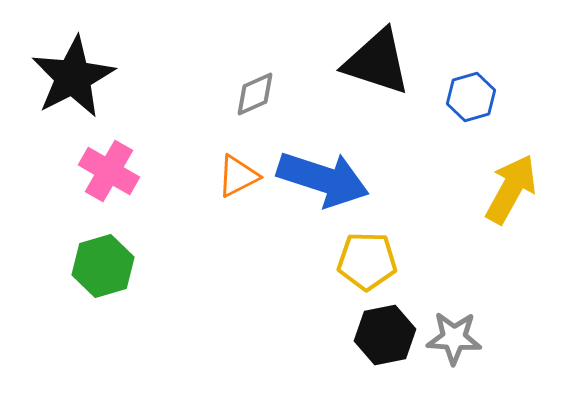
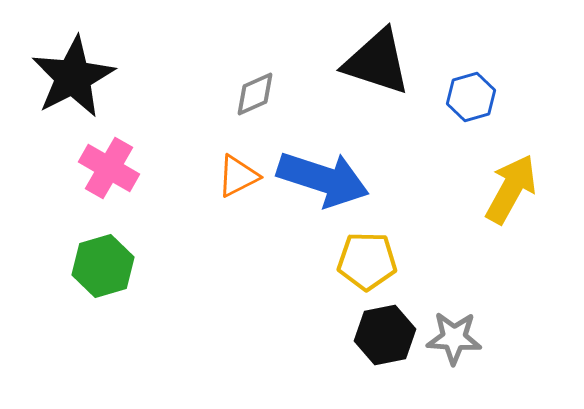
pink cross: moved 3 px up
